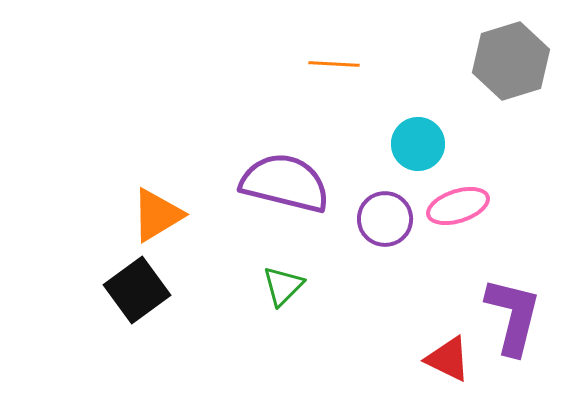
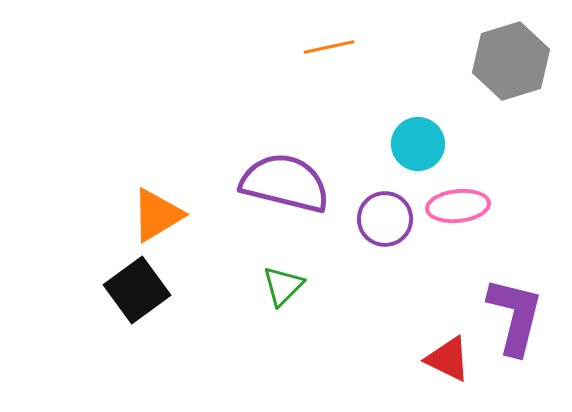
orange line: moved 5 px left, 17 px up; rotated 15 degrees counterclockwise
pink ellipse: rotated 12 degrees clockwise
purple L-shape: moved 2 px right
